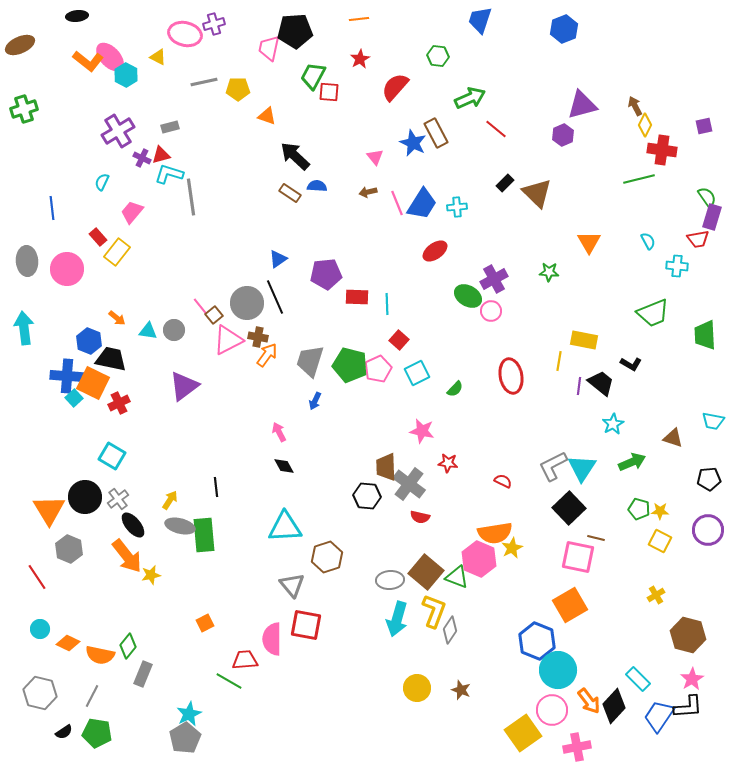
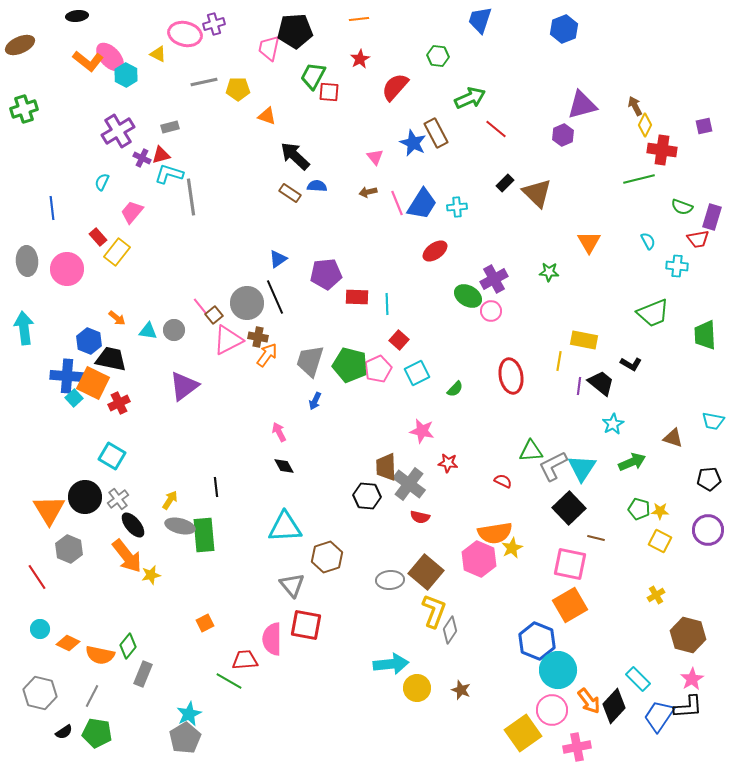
yellow triangle at (158, 57): moved 3 px up
green semicircle at (707, 197): moved 25 px left, 10 px down; rotated 145 degrees clockwise
pink square at (578, 557): moved 8 px left, 7 px down
green triangle at (457, 577): moved 74 px right, 126 px up; rotated 25 degrees counterclockwise
cyan arrow at (397, 619): moved 6 px left, 45 px down; rotated 112 degrees counterclockwise
